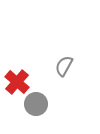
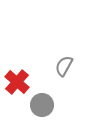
gray circle: moved 6 px right, 1 px down
